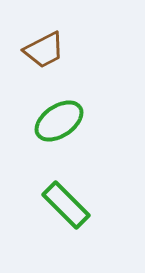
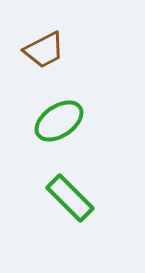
green rectangle: moved 4 px right, 7 px up
